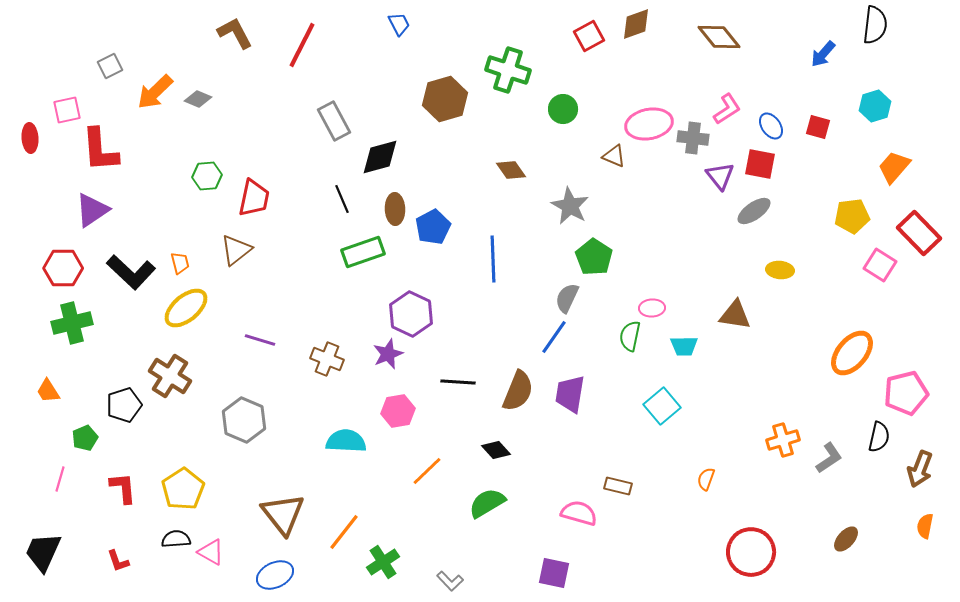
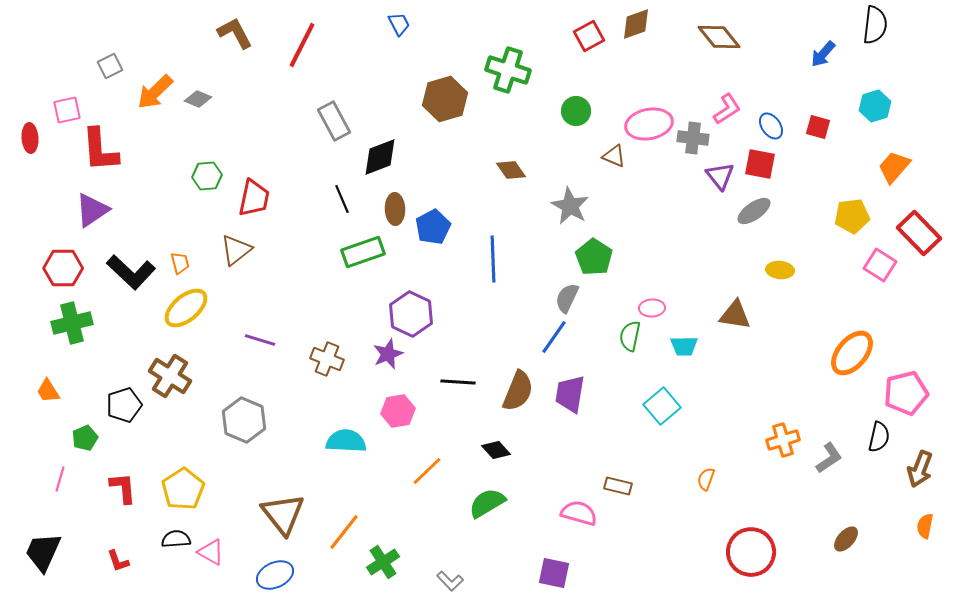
green circle at (563, 109): moved 13 px right, 2 px down
black diamond at (380, 157): rotated 6 degrees counterclockwise
